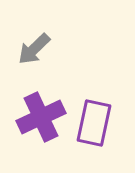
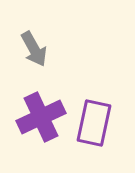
gray arrow: rotated 75 degrees counterclockwise
